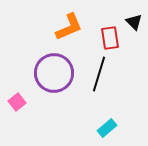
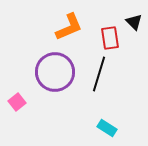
purple circle: moved 1 px right, 1 px up
cyan rectangle: rotated 72 degrees clockwise
